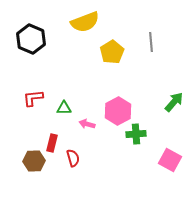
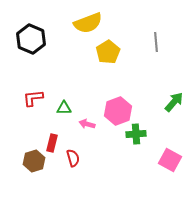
yellow semicircle: moved 3 px right, 1 px down
gray line: moved 5 px right
yellow pentagon: moved 4 px left
pink hexagon: rotated 8 degrees clockwise
brown hexagon: rotated 15 degrees counterclockwise
